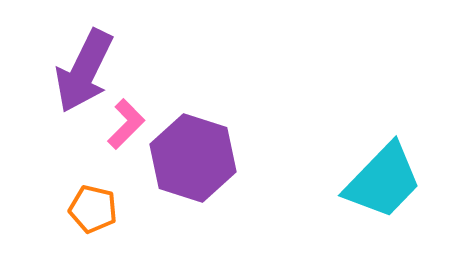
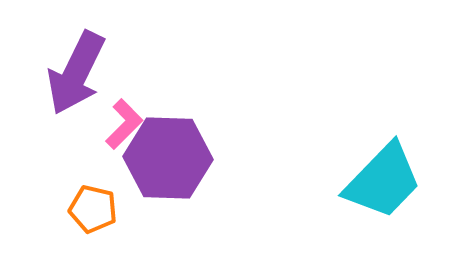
purple arrow: moved 8 px left, 2 px down
pink L-shape: moved 2 px left
purple hexagon: moved 25 px left; rotated 16 degrees counterclockwise
